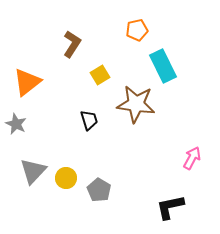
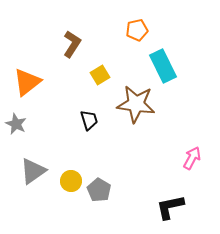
gray triangle: rotated 12 degrees clockwise
yellow circle: moved 5 px right, 3 px down
